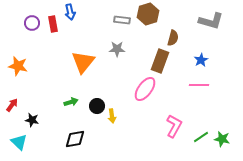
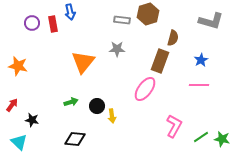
black diamond: rotated 15 degrees clockwise
